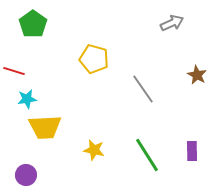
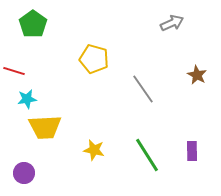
purple circle: moved 2 px left, 2 px up
